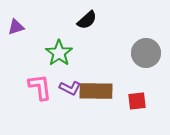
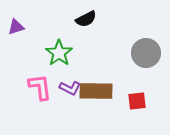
black semicircle: moved 1 px left, 1 px up; rotated 15 degrees clockwise
